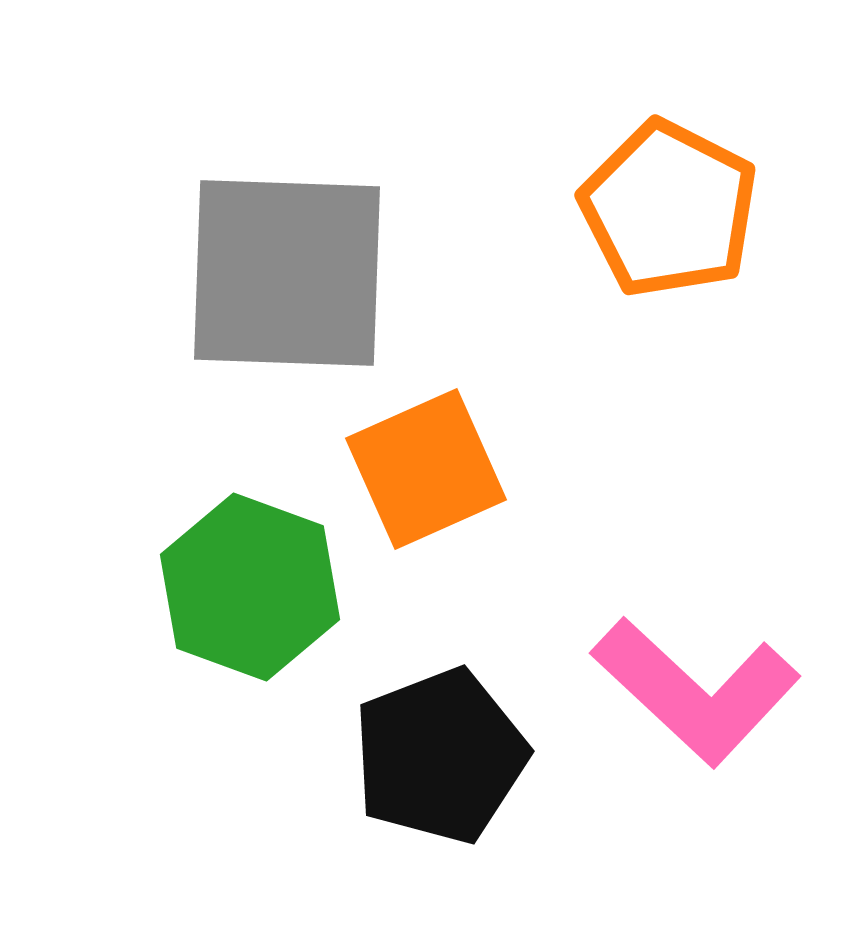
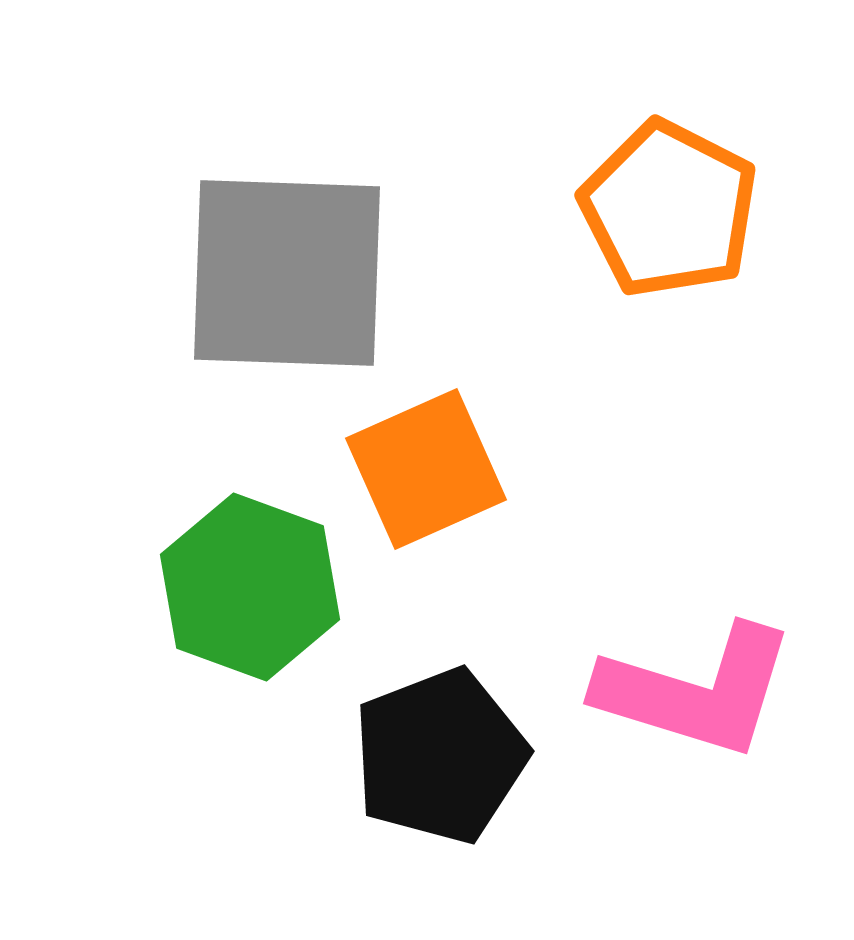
pink L-shape: rotated 26 degrees counterclockwise
